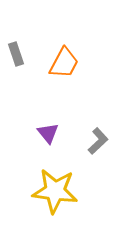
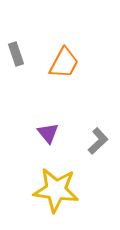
yellow star: moved 1 px right, 1 px up
